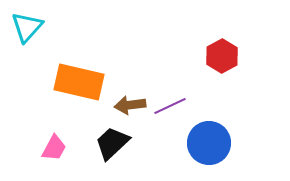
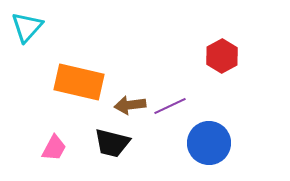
black trapezoid: rotated 123 degrees counterclockwise
